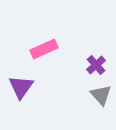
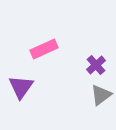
gray triangle: rotated 35 degrees clockwise
